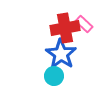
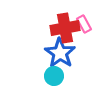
pink rectangle: rotated 18 degrees clockwise
blue star: moved 1 px left, 1 px up
